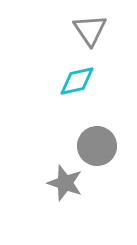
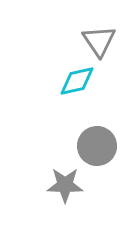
gray triangle: moved 9 px right, 11 px down
gray star: moved 2 px down; rotated 18 degrees counterclockwise
